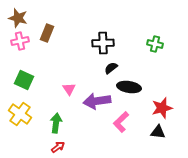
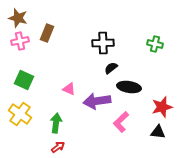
pink triangle: rotated 32 degrees counterclockwise
red star: moved 1 px up
